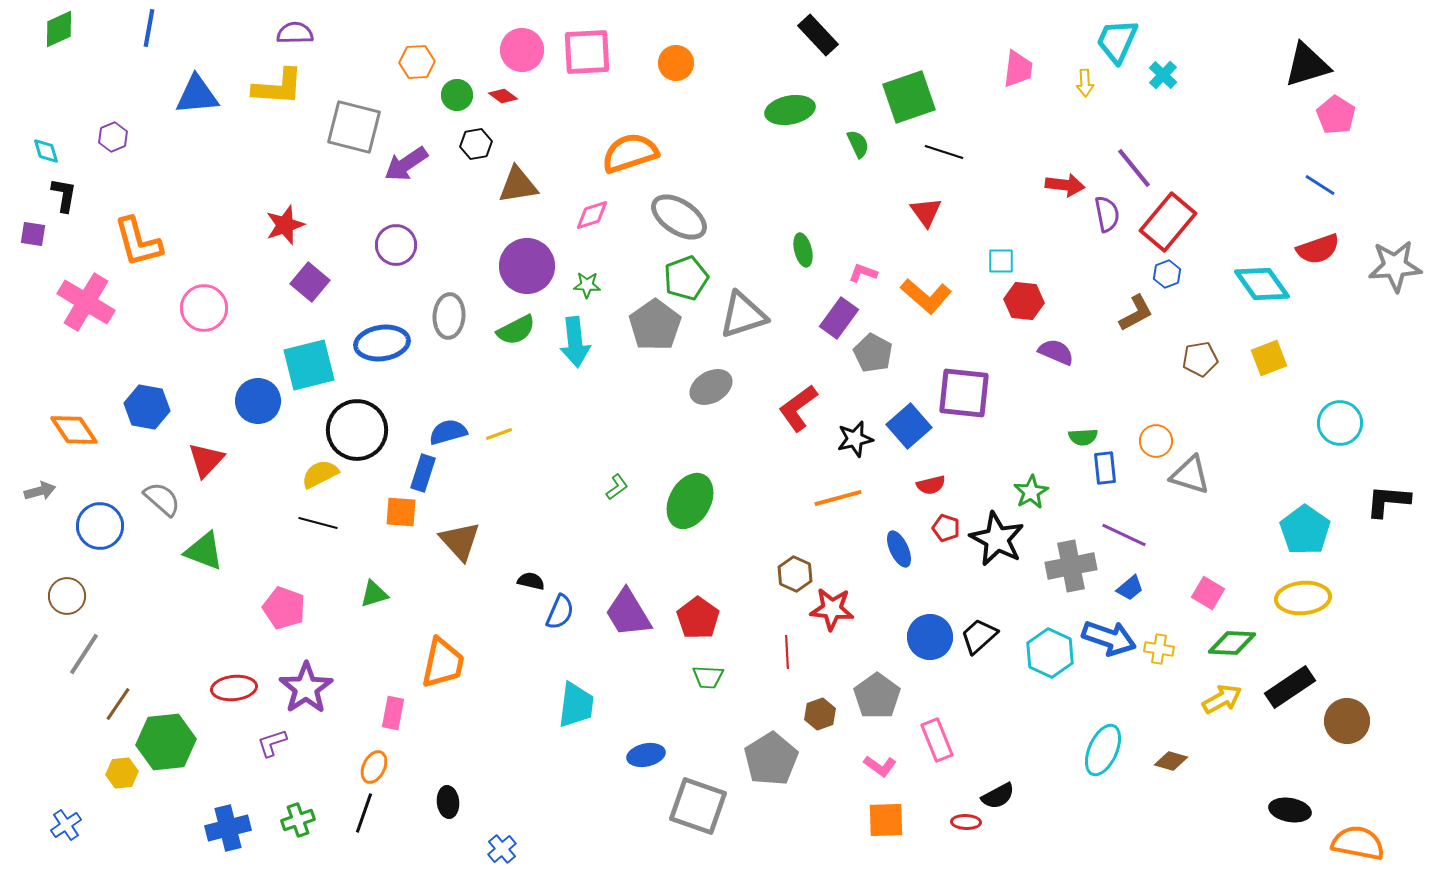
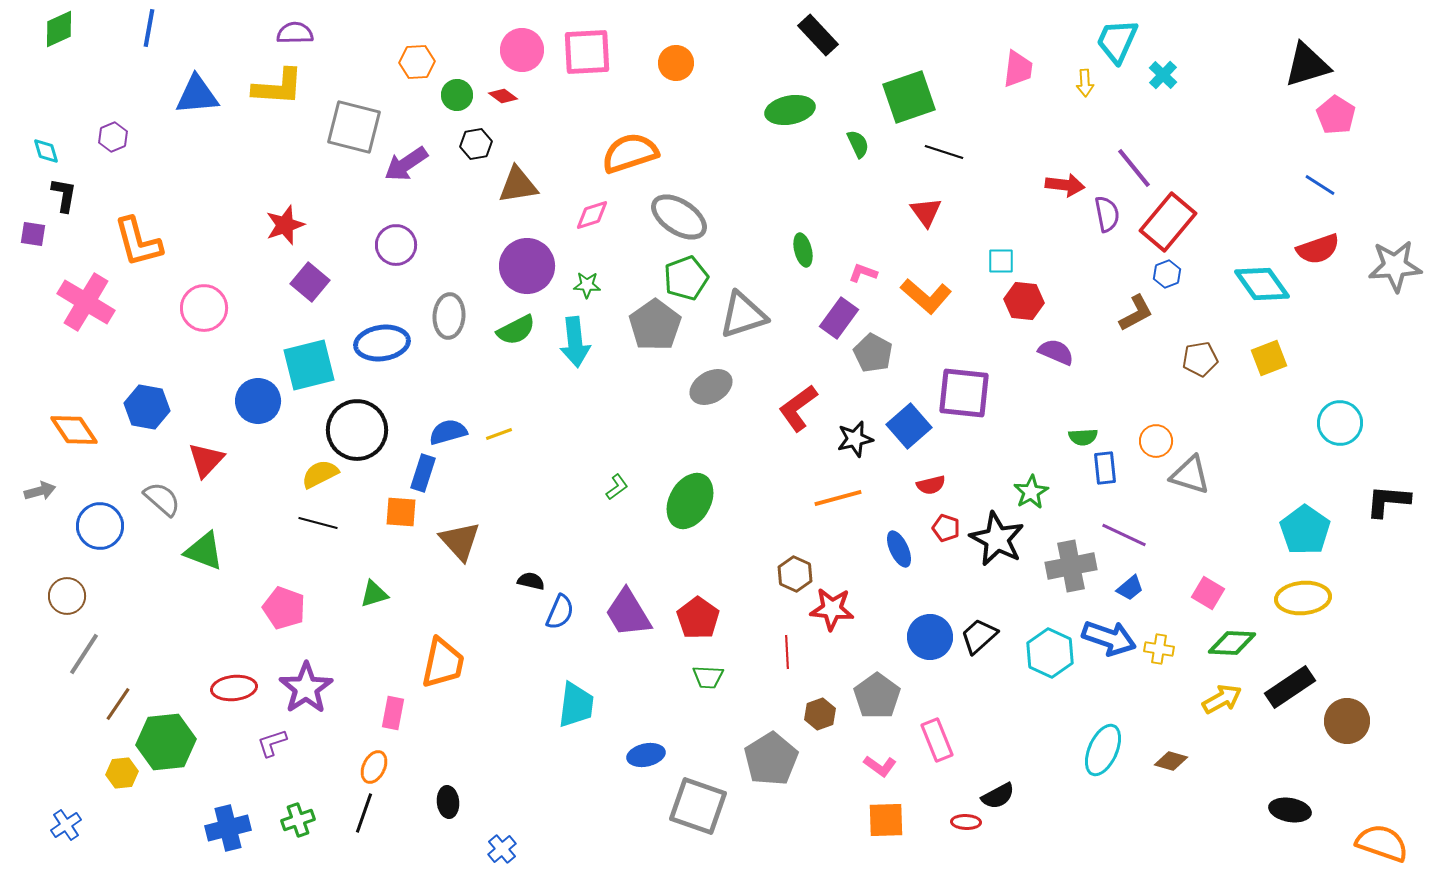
orange semicircle at (1358, 843): moved 24 px right; rotated 8 degrees clockwise
